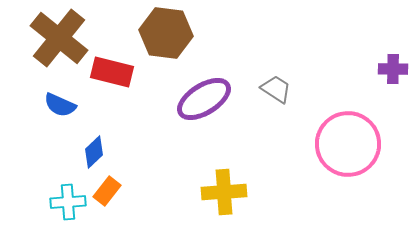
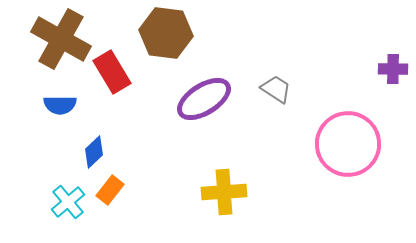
brown cross: moved 2 px right, 1 px down; rotated 10 degrees counterclockwise
red rectangle: rotated 45 degrees clockwise
blue semicircle: rotated 24 degrees counterclockwise
orange rectangle: moved 3 px right, 1 px up
cyan cross: rotated 36 degrees counterclockwise
